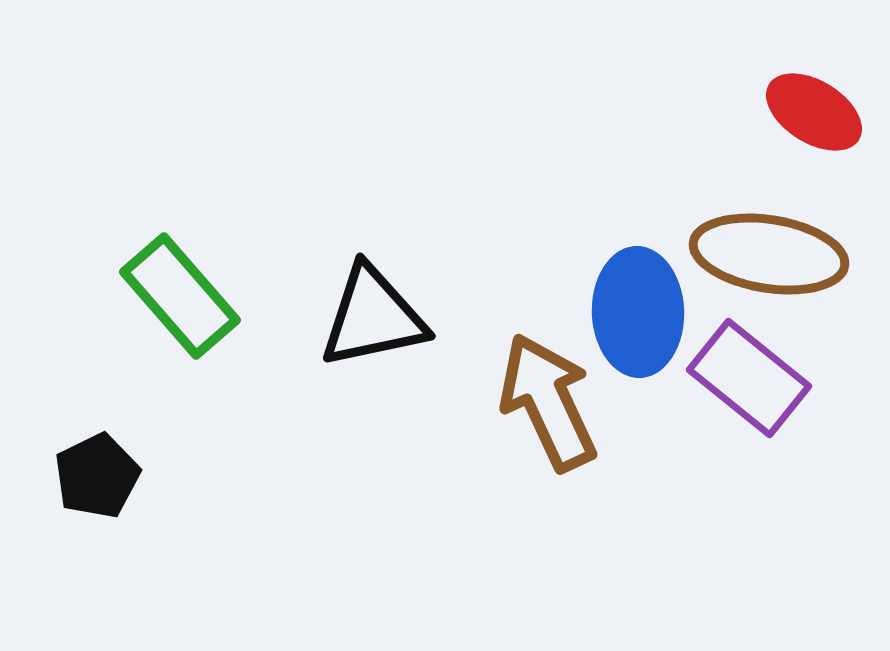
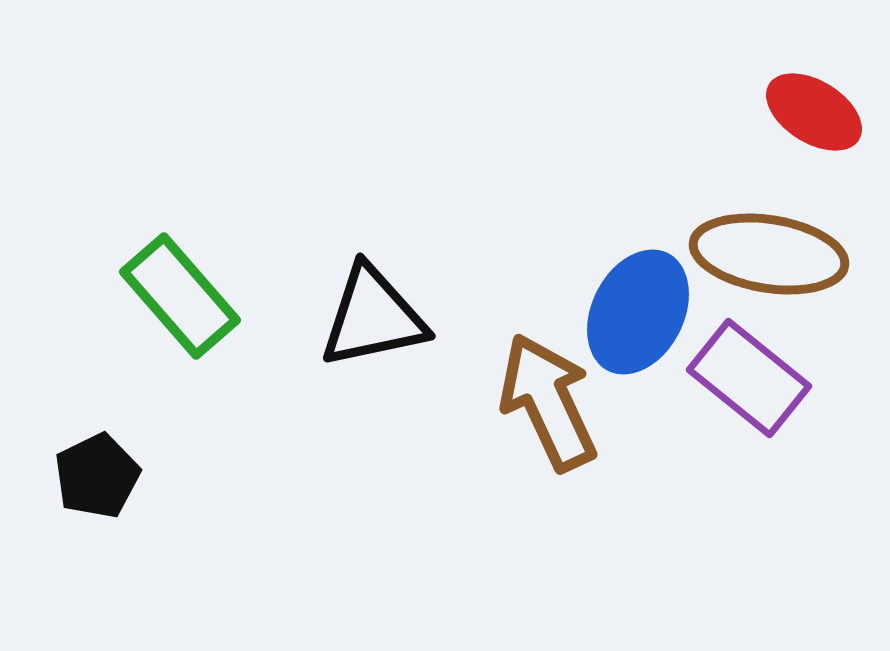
blue ellipse: rotated 29 degrees clockwise
